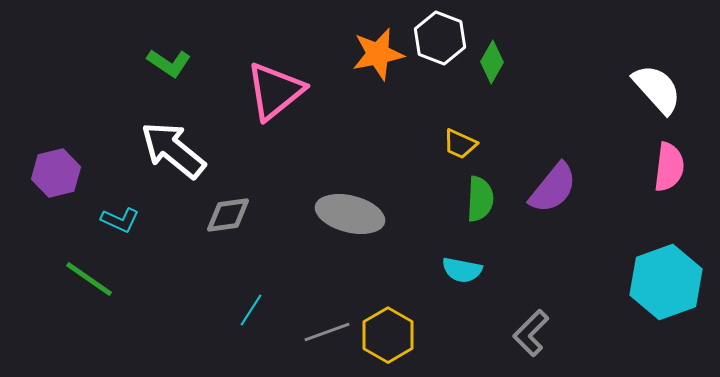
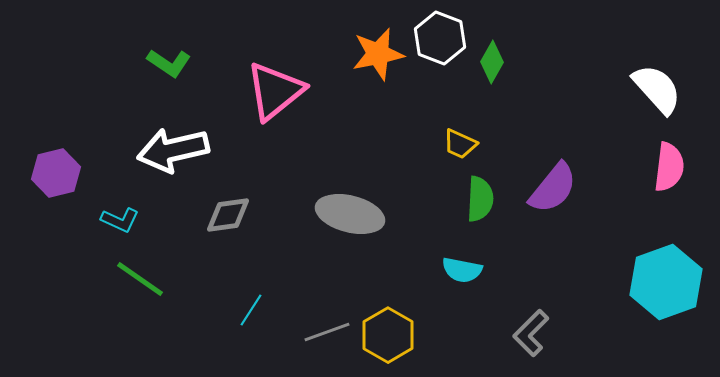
white arrow: rotated 52 degrees counterclockwise
green line: moved 51 px right
